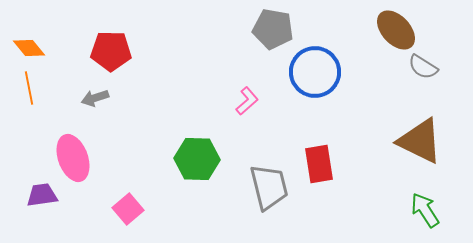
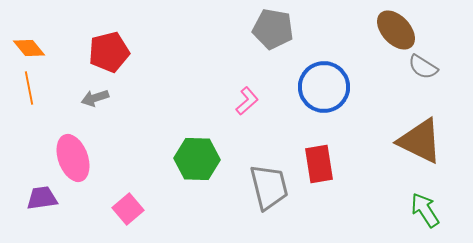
red pentagon: moved 2 px left, 1 px down; rotated 15 degrees counterclockwise
blue circle: moved 9 px right, 15 px down
purple trapezoid: moved 3 px down
